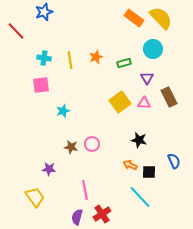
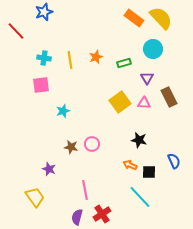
purple star: rotated 16 degrees clockwise
